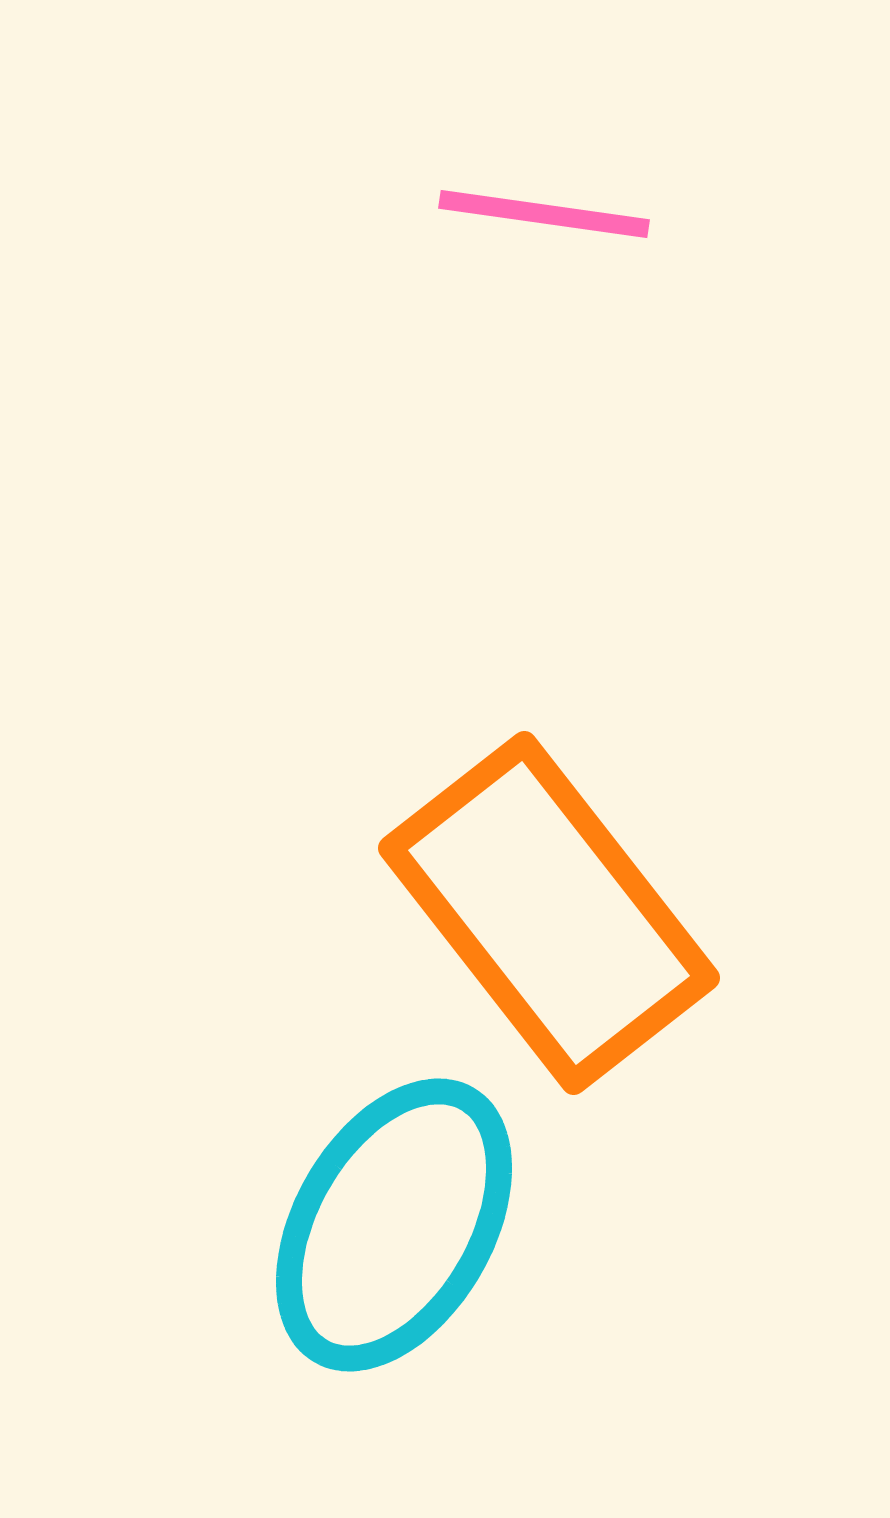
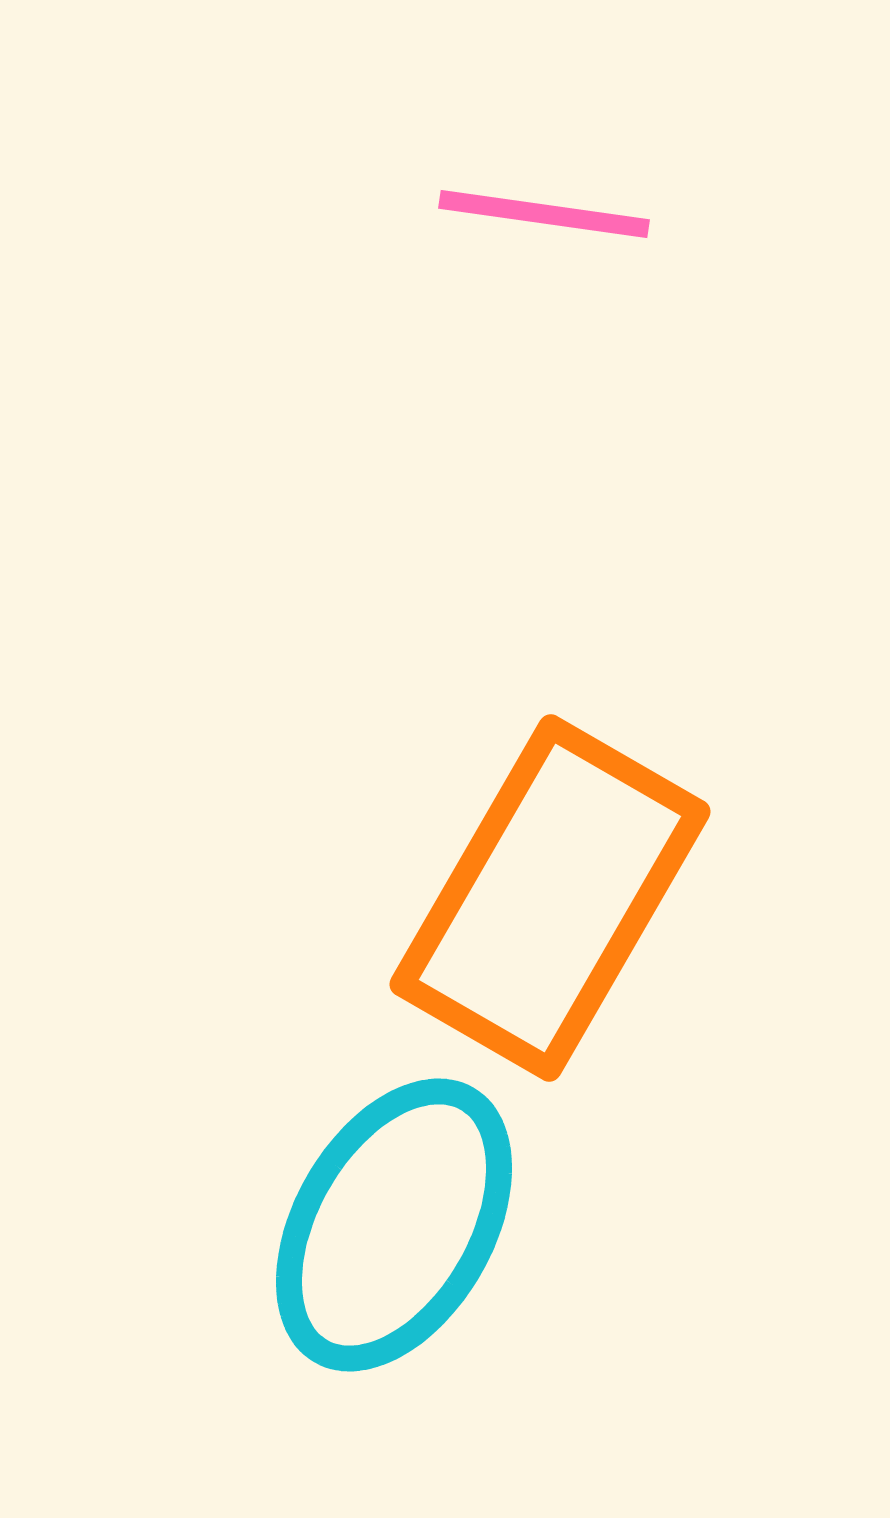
orange rectangle: moved 1 px right, 15 px up; rotated 68 degrees clockwise
